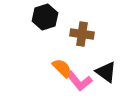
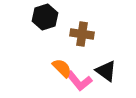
black triangle: moved 1 px up
